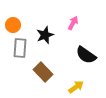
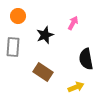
orange circle: moved 5 px right, 9 px up
gray rectangle: moved 7 px left, 1 px up
black semicircle: moved 4 px down; rotated 45 degrees clockwise
brown rectangle: rotated 12 degrees counterclockwise
yellow arrow: rotated 14 degrees clockwise
